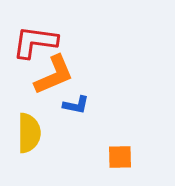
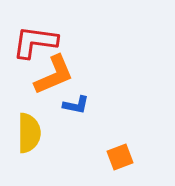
orange square: rotated 20 degrees counterclockwise
